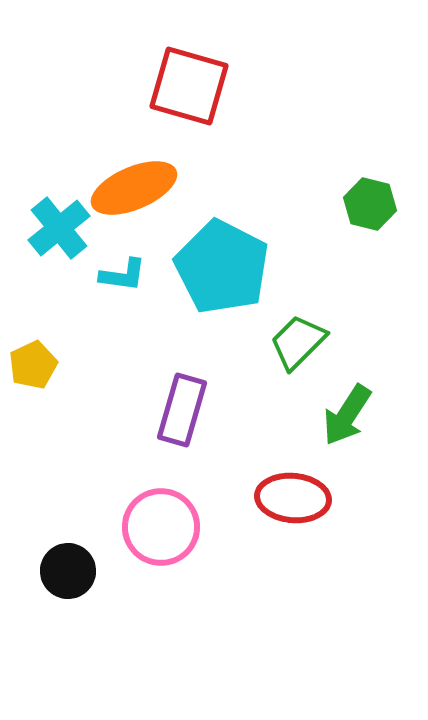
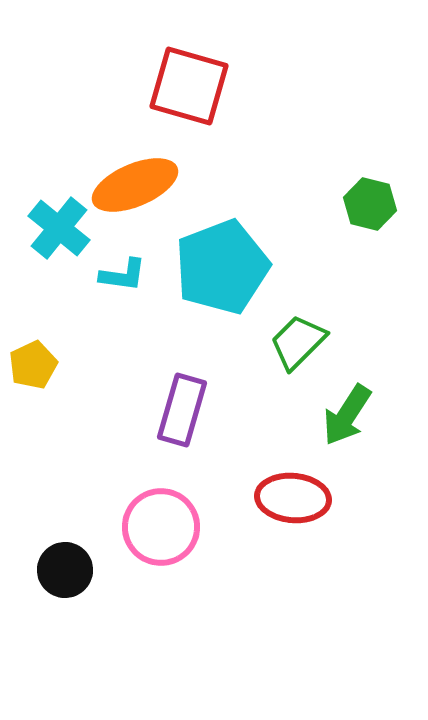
orange ellipse: moved 1 px right, 3 px up
cyan cross: rotated 12 degrees counterclockwise
cyan pentagon: rotated 24 degrees clockwise
black circle: moved 3 px left, 1 px up
